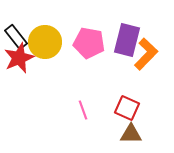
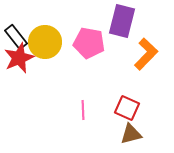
purple rectangle: moved 5 px left, 19 px up
pink line: rotated 18 degrees clockwise
brown triangle: rotated 15 degrees counterclockwise
